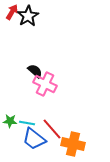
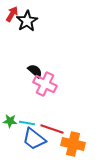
red arrow: moved 2 px down
black star: moved 1 px left, 5 px down
red line: rotated 30 degrees counterclockwise
